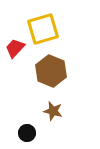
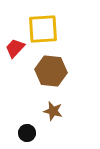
yellow square: rotated 12 degrees clockwise
brown hexagon: rotated 16 degrees counterclockwise
